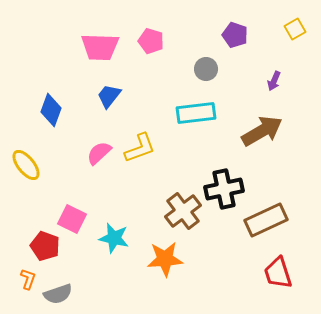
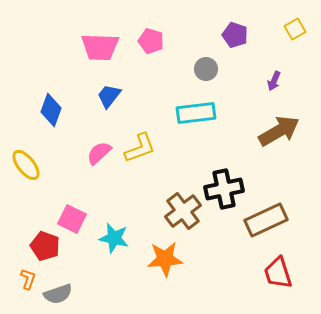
brown arrow: moved 17 px right
